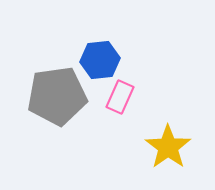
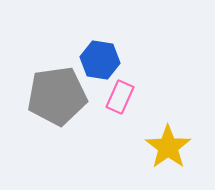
blue hexagon: rotated 15 degrees clockwise
